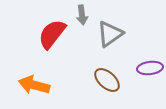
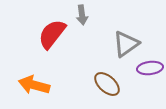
gray triangle: moved 16 px right, 10 px down
brown ellipse: moved 4 px down
